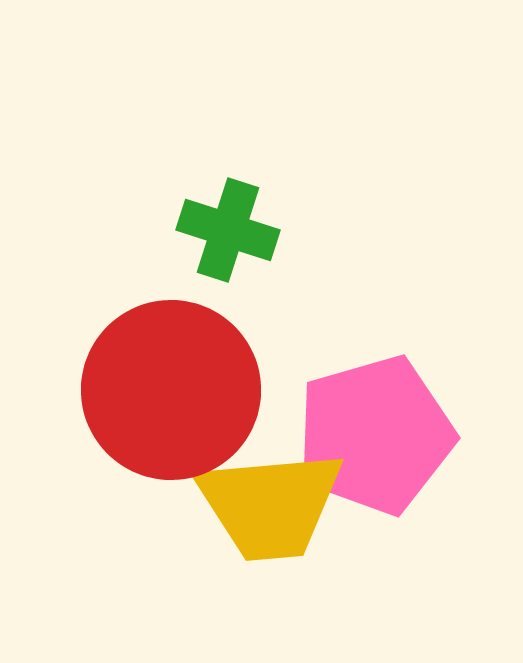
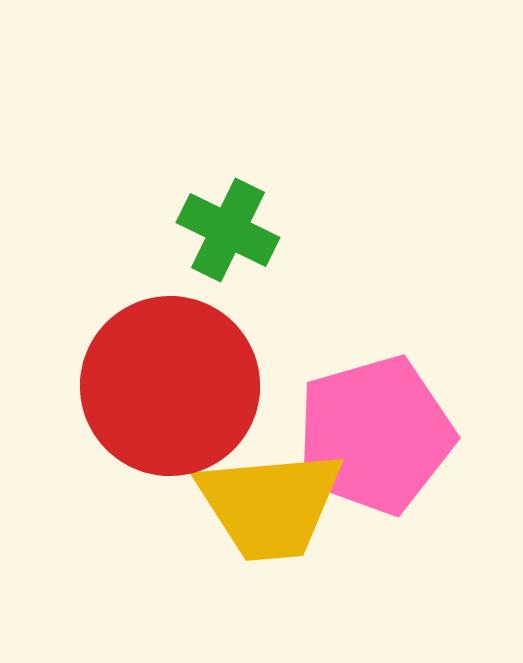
green cross: rotated 8 degrees clockwise
red circle: moved 1 px left, 4 px up
